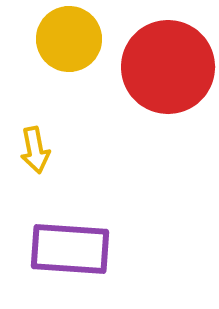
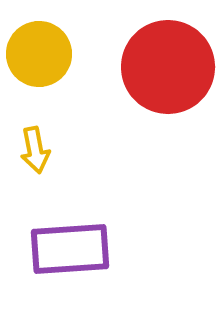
yellow circle: moved 30 px left, 15 px down
purple rectangle: rotated 8 degrees counterclockwise
